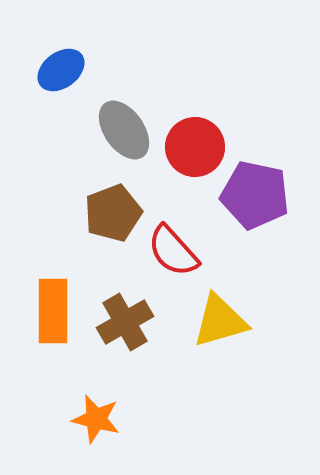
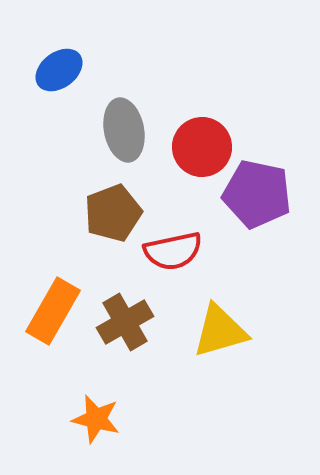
blue ellipse: moved 2 px left
gray ellipse: rotated 24 degrees clockwise
red circle: moved 7 px right
purple pentagon: moved 2 px right, 1 px up
red semicircle: rotated 60 degrees counterclockwise
orange rectangle: rotated 30 degrees clockwise
yellow triangle: moved 10 px down
